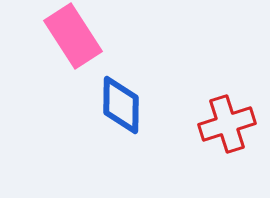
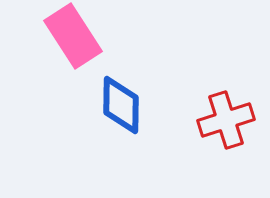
red cross: moved 1 px left, 4 px up
